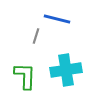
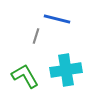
green L-shape: rotated 32 degrees counterclockwise
